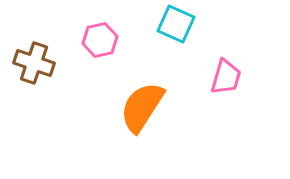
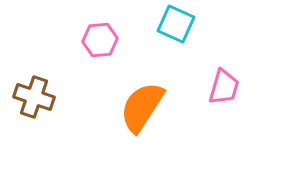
pink hexagon: rotated 8 degrees clockwise
brown cross: moved 34 px down
pink trapezoid: moved 2 px left, 10 px down
